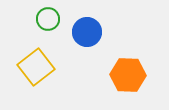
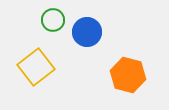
green circle: moved 5 px right, 1 px down
orange hexagon: rotated 12 degrees clockwise
